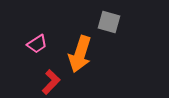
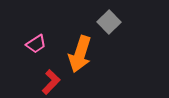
gray square: rotated 30 degrees clockwise
pink trapezoid: moved 1 px left
